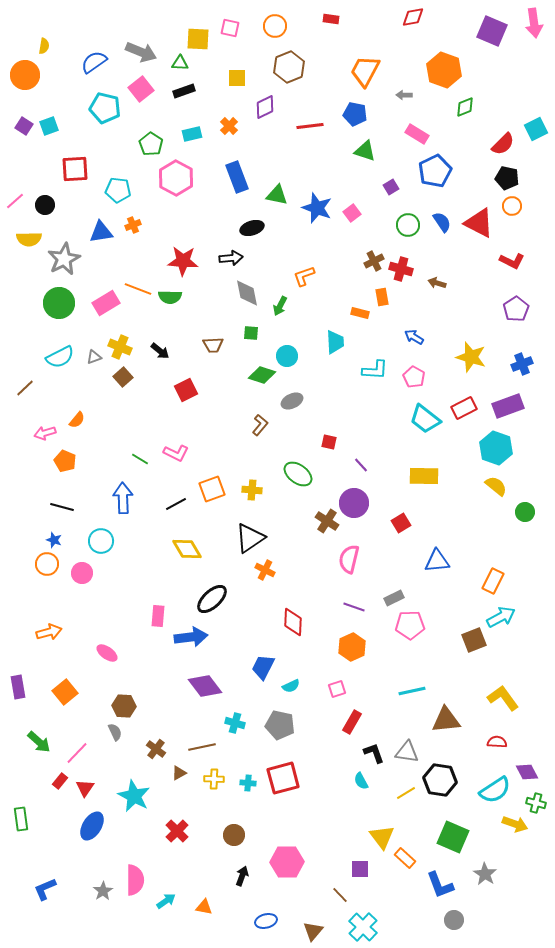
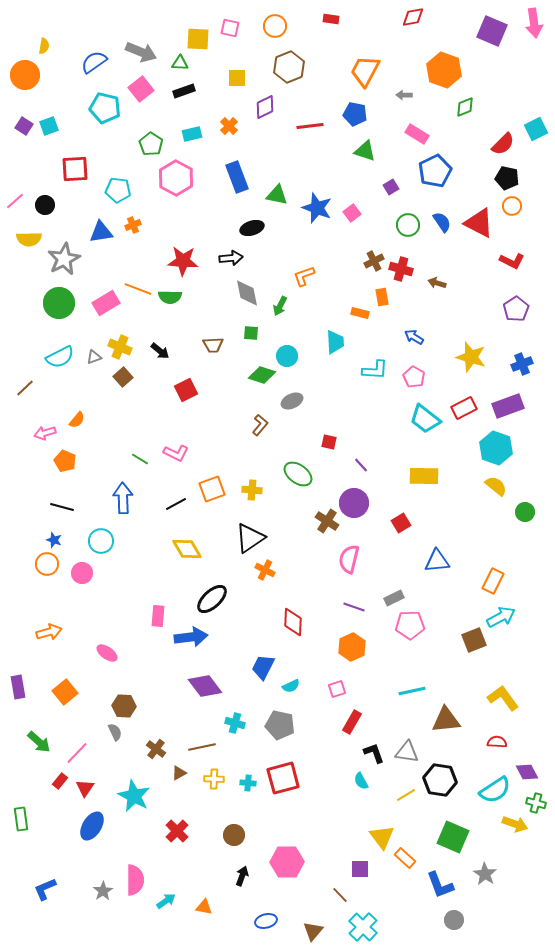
yellow line at (406, 793): moved 2 px down
